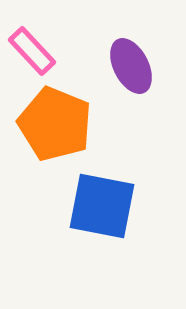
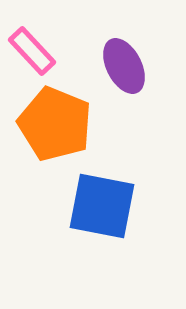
purple ellipse: moved 7 px left
